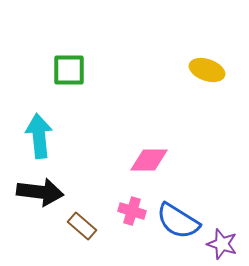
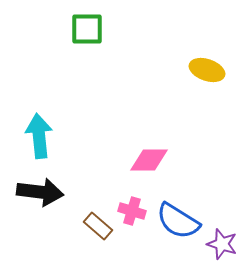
green square: moved 18 px right, 41 px up
brown rectangle: moved 16 px right
